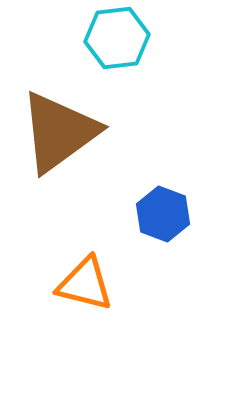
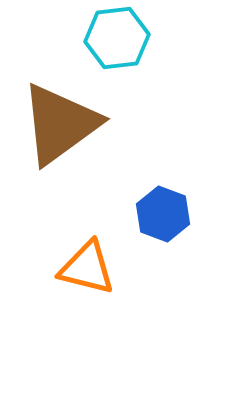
brown triangle: moved 1 px right, 8 px up
orange triangle: moved 2 px right, 16 px up
